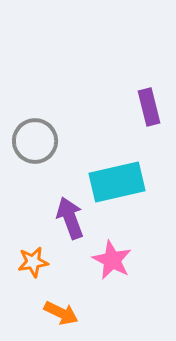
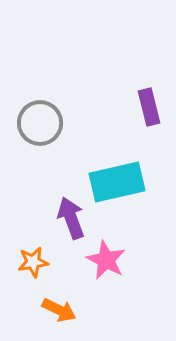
gray circle: moved 5 px right, 18 px up
purple arrow: moved 1 px right
pink star: moved 6 px left
orange arrow: moved 2 px left, 3 px up
